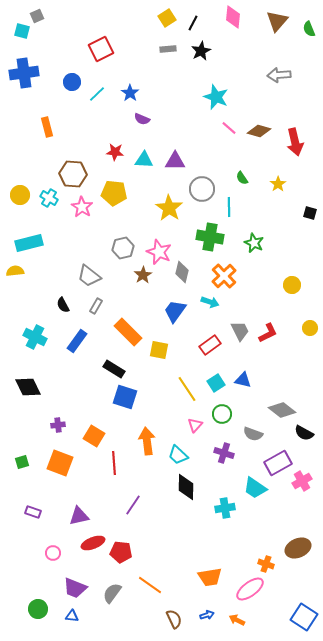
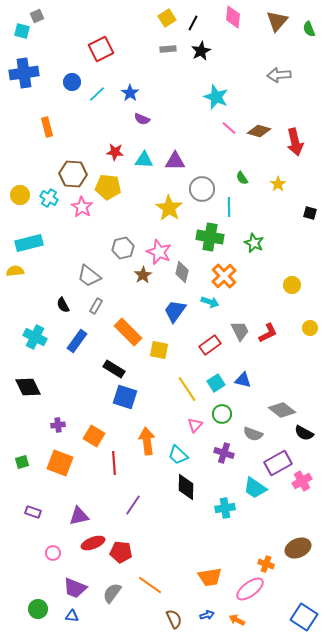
yellow pentagon at (114, 193): moved 6 px left, 6 px up
